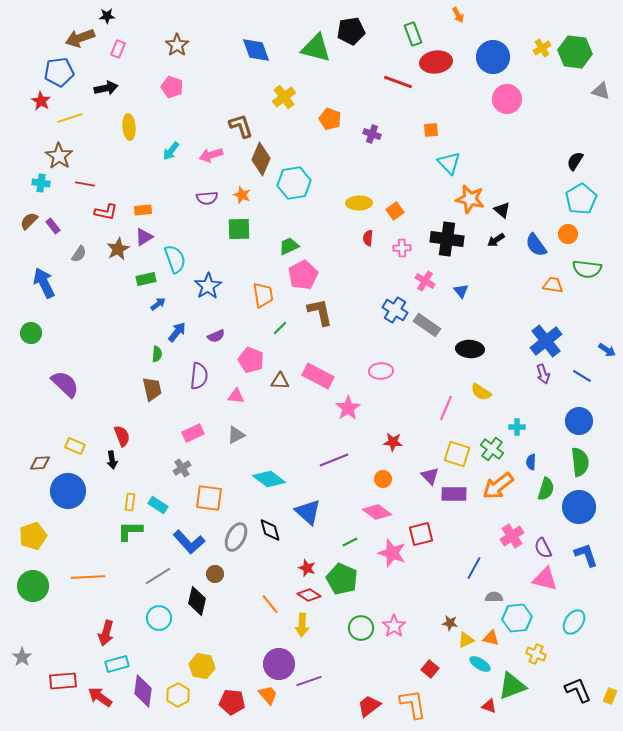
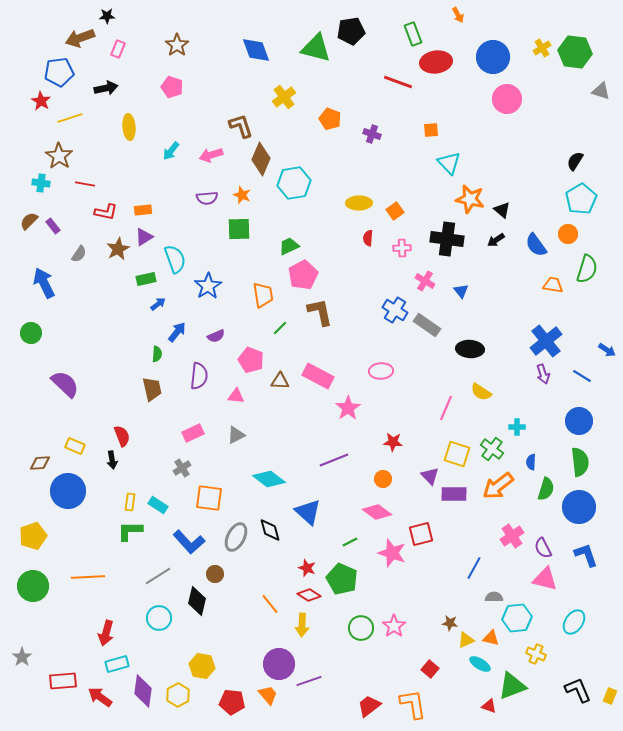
green semicircle at (587, 269): rotated 80 degrees counterclockwise
